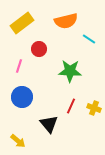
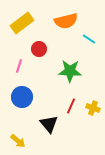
yellow cross: moved 1 px left
